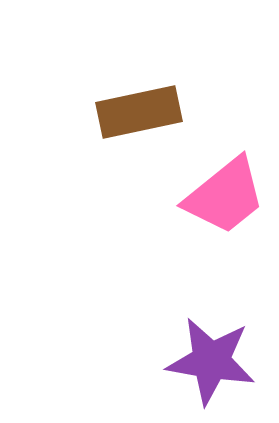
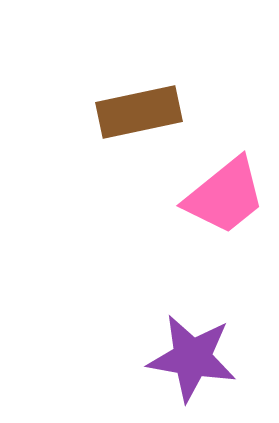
purple star: moved 19 px left, 3 px up
